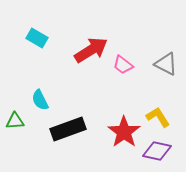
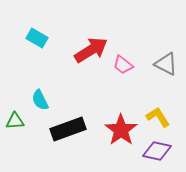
red star: moved 3 px left, 2 px up
